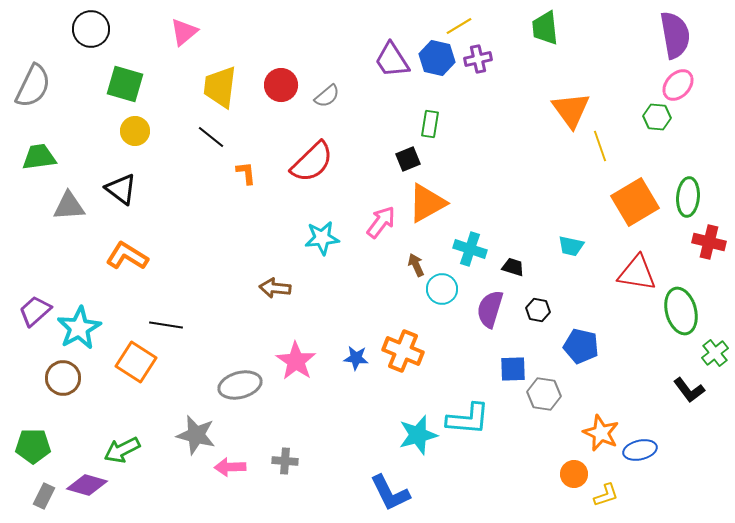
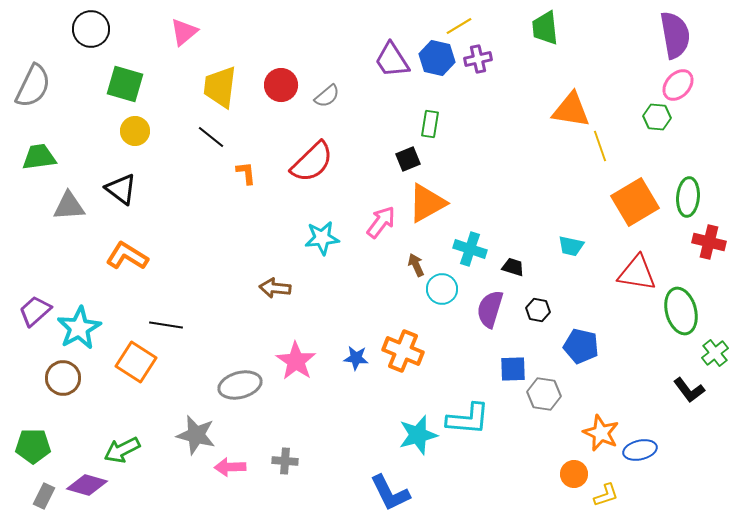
orange triangle at (571, 110): rotated 45 degrees counterclockwise
